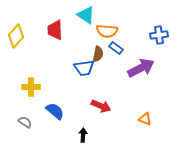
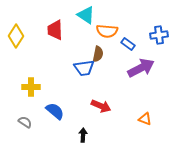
yellow diamond: rotated 10 degrees counterclockwise
blue rectangle: moved 12 px right, 4 px up
